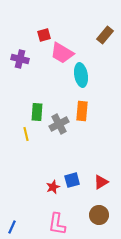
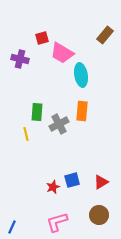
red square: moved 2 px left, 3 px down
pink L-shape: moved 2 px up; rotated 65 degrees clockwise
